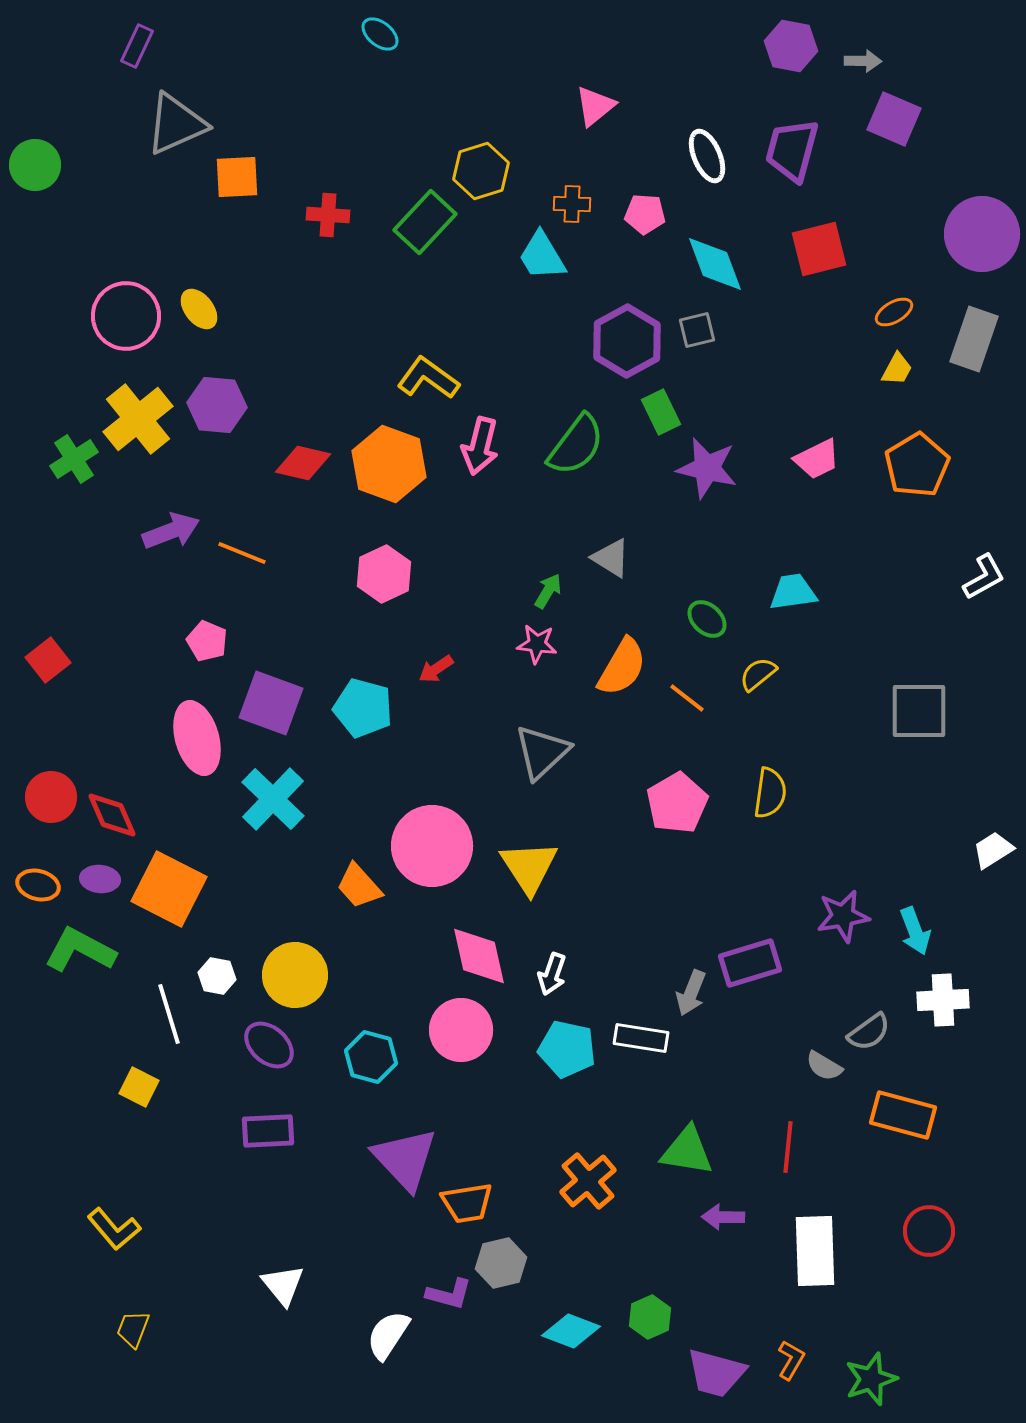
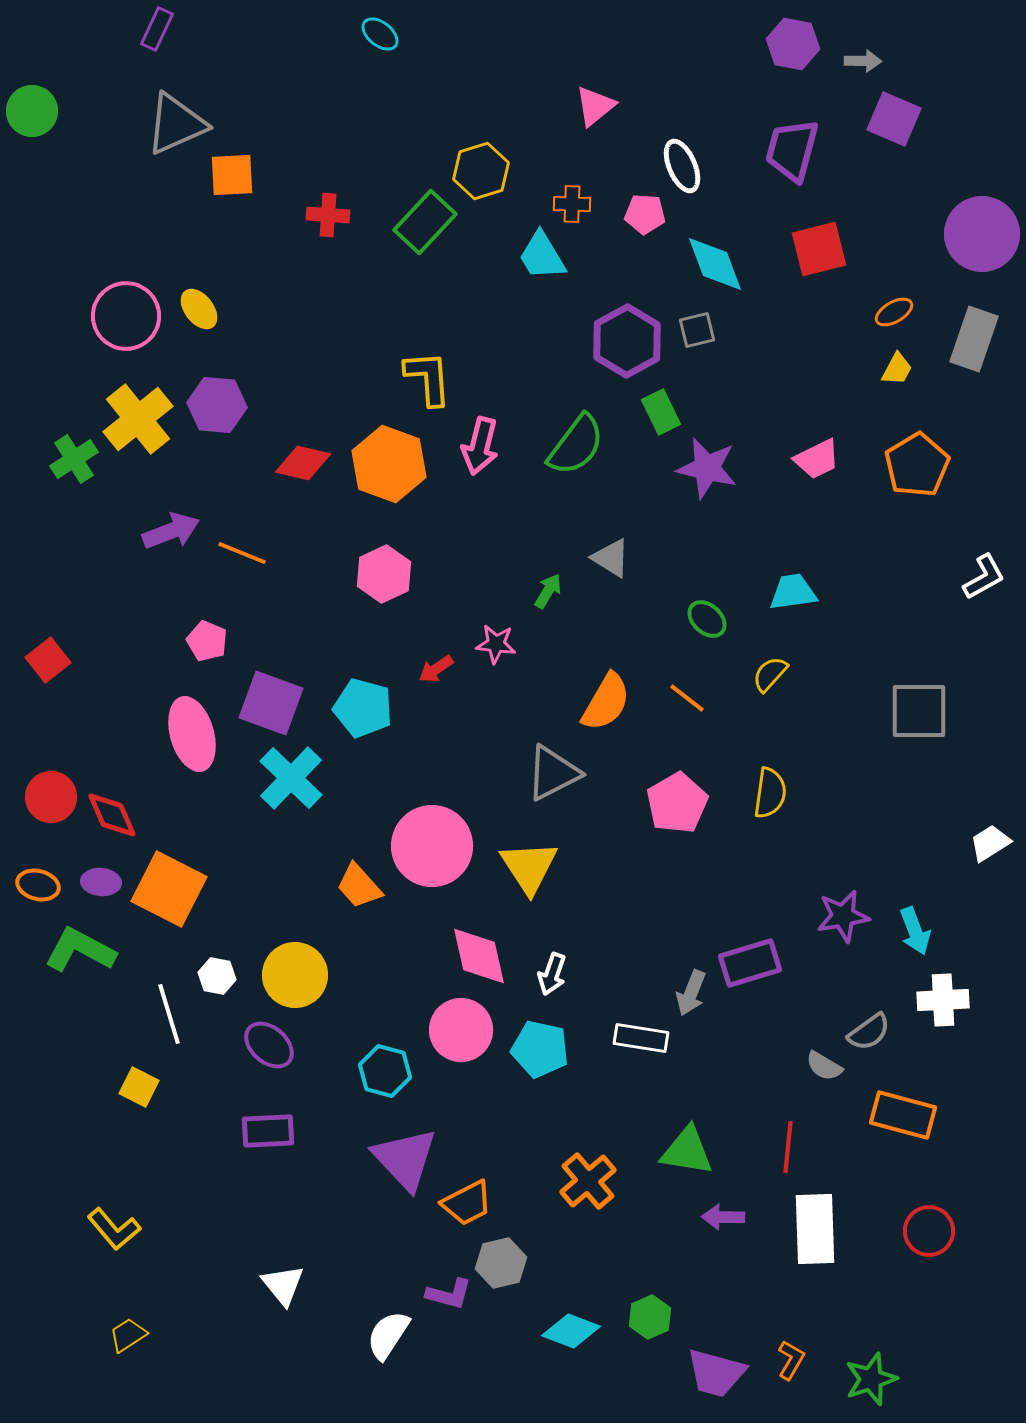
purple rectangle at (137, 46): moved 20 px right, 17 px up
purple hexagon at (791, 46): moved 2 px right, 2 px up
white ellipse at (707, 156): moved 25 px left, 10 px down
green circle at (35, 165): moved 3 px left, 54 px up
orange square at (237, 177): moved 5 px left, 2 px up
yellow L-shape at (428, 378): rotated 50 degrees clockwise
pink star at (537, 644): moved 41 px left
orange semicircle at (622, 667): moved 16 px left, 35 px down
yellow semicircle at (758, 674): moved 12 px right; rotated 9 degrees counterclockwise
pink ellipse at (197, 738): moved 5 px left, 4 px up
gray triangle at (542, 752): moved 11 px right, 21 px down; rotated 16 degrees clockwise
cyan cross at (273, 799): moved 18 px right, 21 px up
white trapezoid at (993, 850): moved 3 px left, 7 px up
purple ellipse at (100, 879): moved 1 px right, 3 px down
cyan pentagon at (567, 1049): moved 27 px left
cyan hexagon at (371, 1057): moved 14 px right, 14 px down
orange trapezoid at (467, 1203): rotated 18 degrees counterclockwise
white rectangle at (815, 1251): moved 22 px up
yellow trapezoid at (133, 1329): moved 5 px left, 6 px down; rotated 36 degrees clockwise
